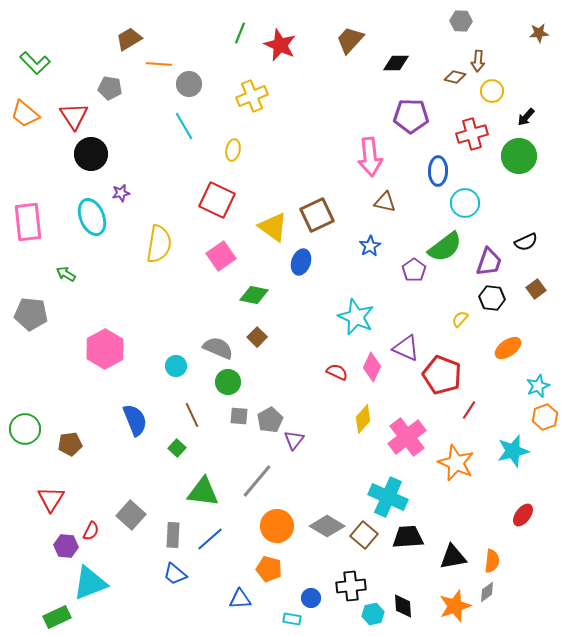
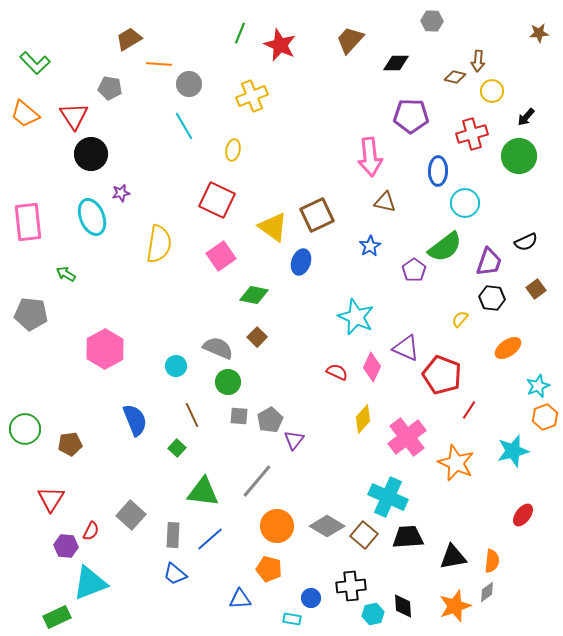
gray hexagon at (461, 21): moved 29 px left
